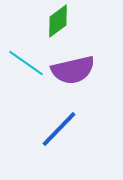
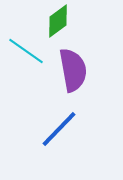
cyan line: moved 12 px up
purple semicircle: rotated 87 degrees counterclockwise
